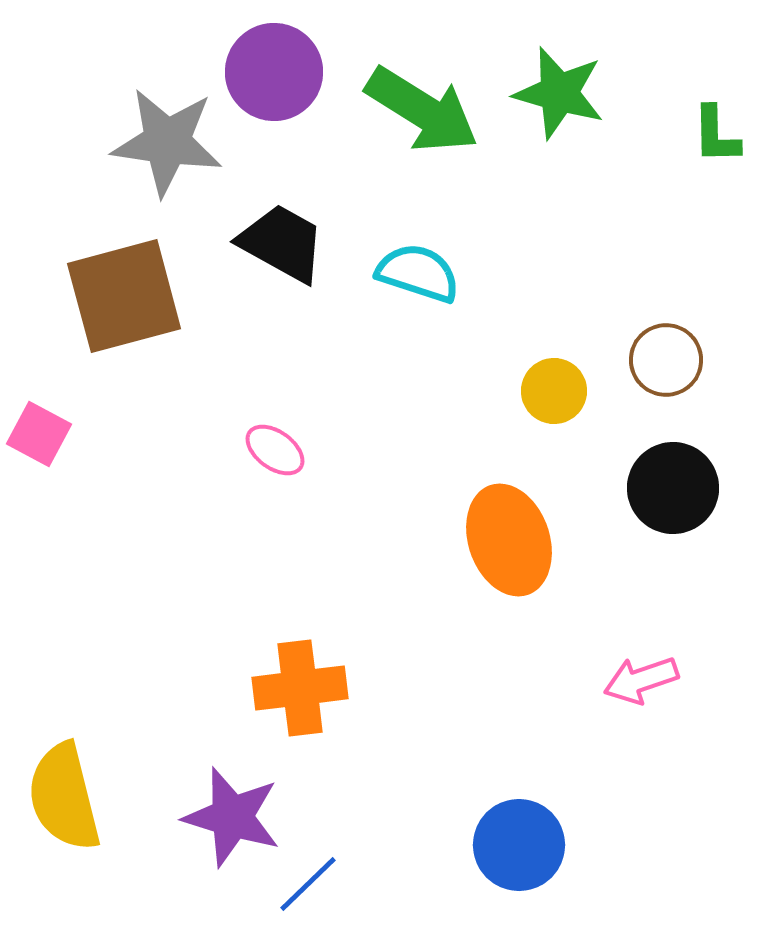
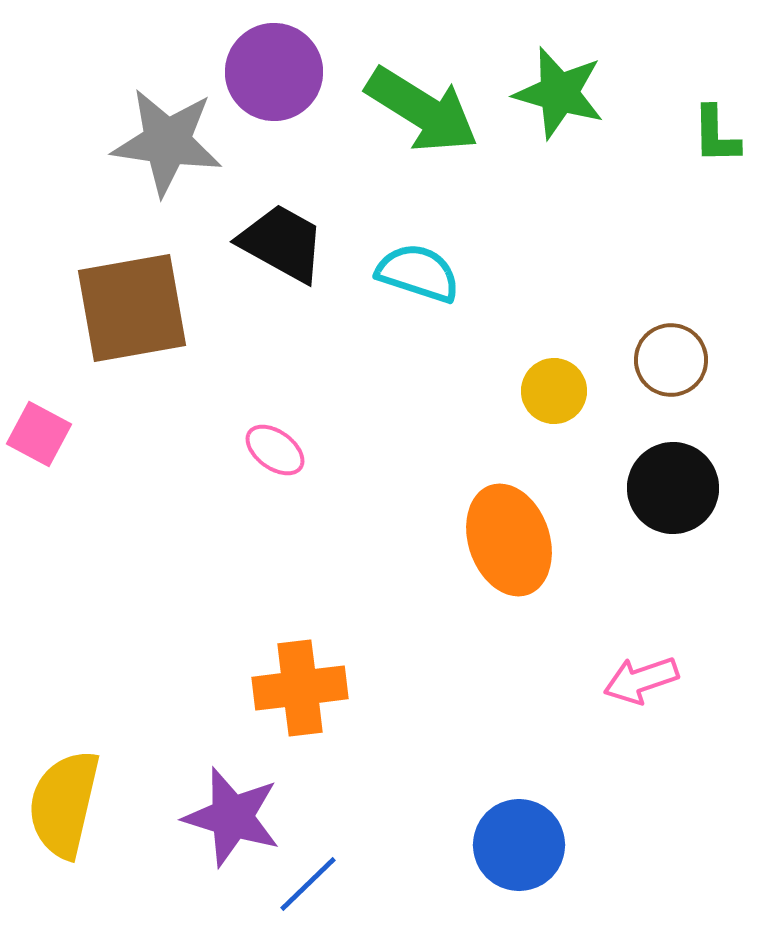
brown square: moved 8 px right, 12 px down; rotated 5 degrees clockwise
brown circle: moved 5 px right
yellow semicircle: moved 7 px down; rotated 27 degrees clockwise
